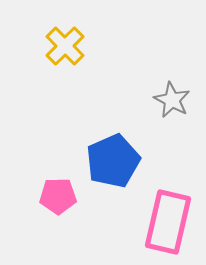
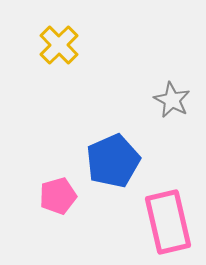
yellow cross: moved 6 px left, 1 px up
pink pentagon: rotated 15 degrees counterclockwise
pink rectangle: rotated 26 degrees counterclockwise
